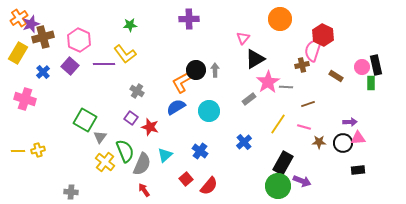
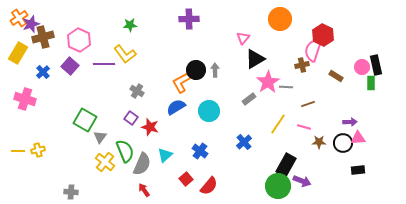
black rectangle at (283, 163): moved 3 px right, 2 px down
